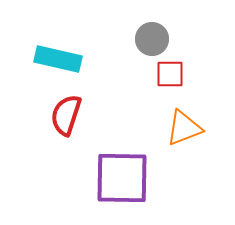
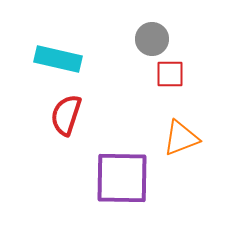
orange triangle: moved 3 px left, 10 px down
